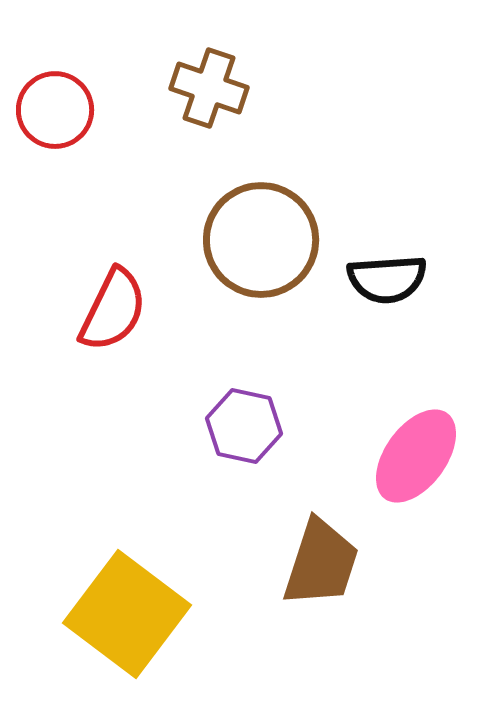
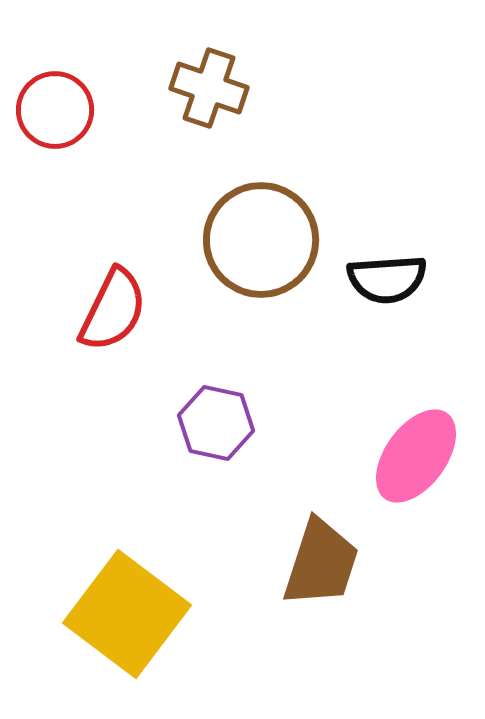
purple hexagon: moved 28 px left, 3 px up
